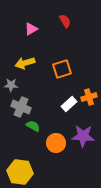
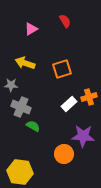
yellow arrow: rotated 36 degrees clockwise
orange circle: moved 8 px right, 11 px down
